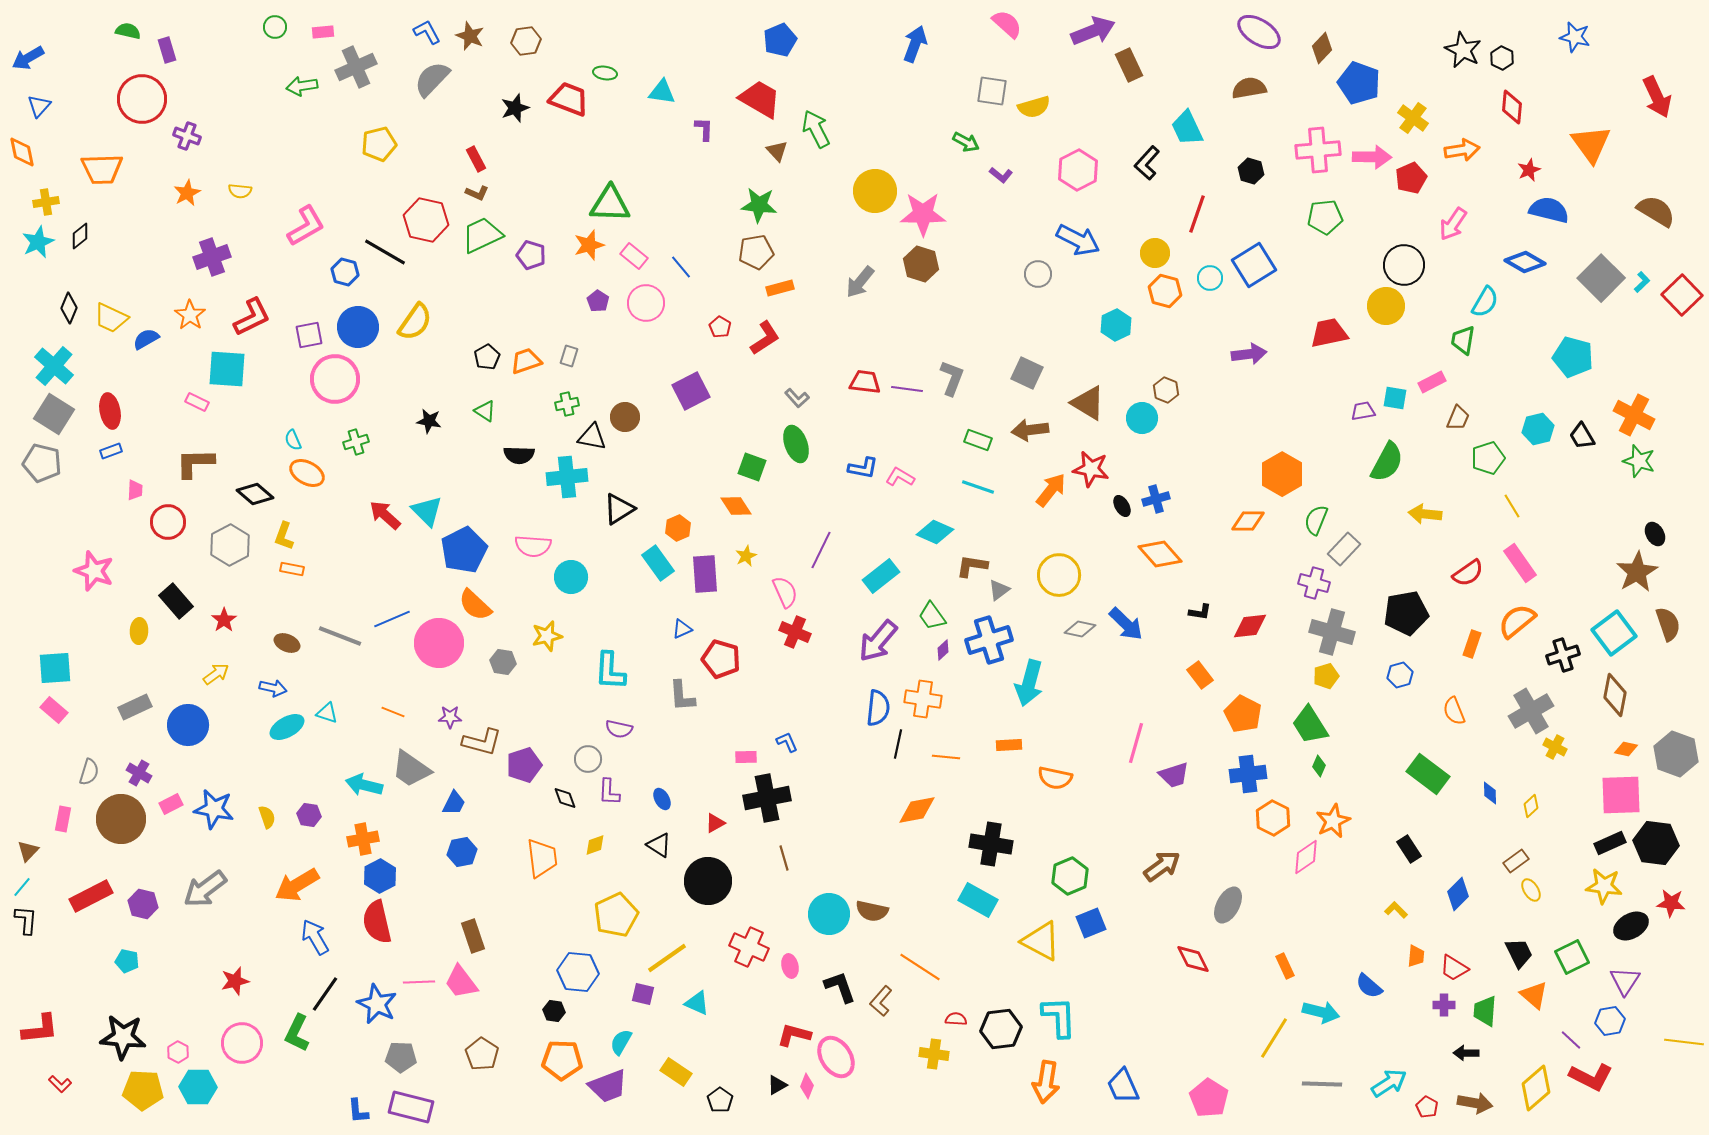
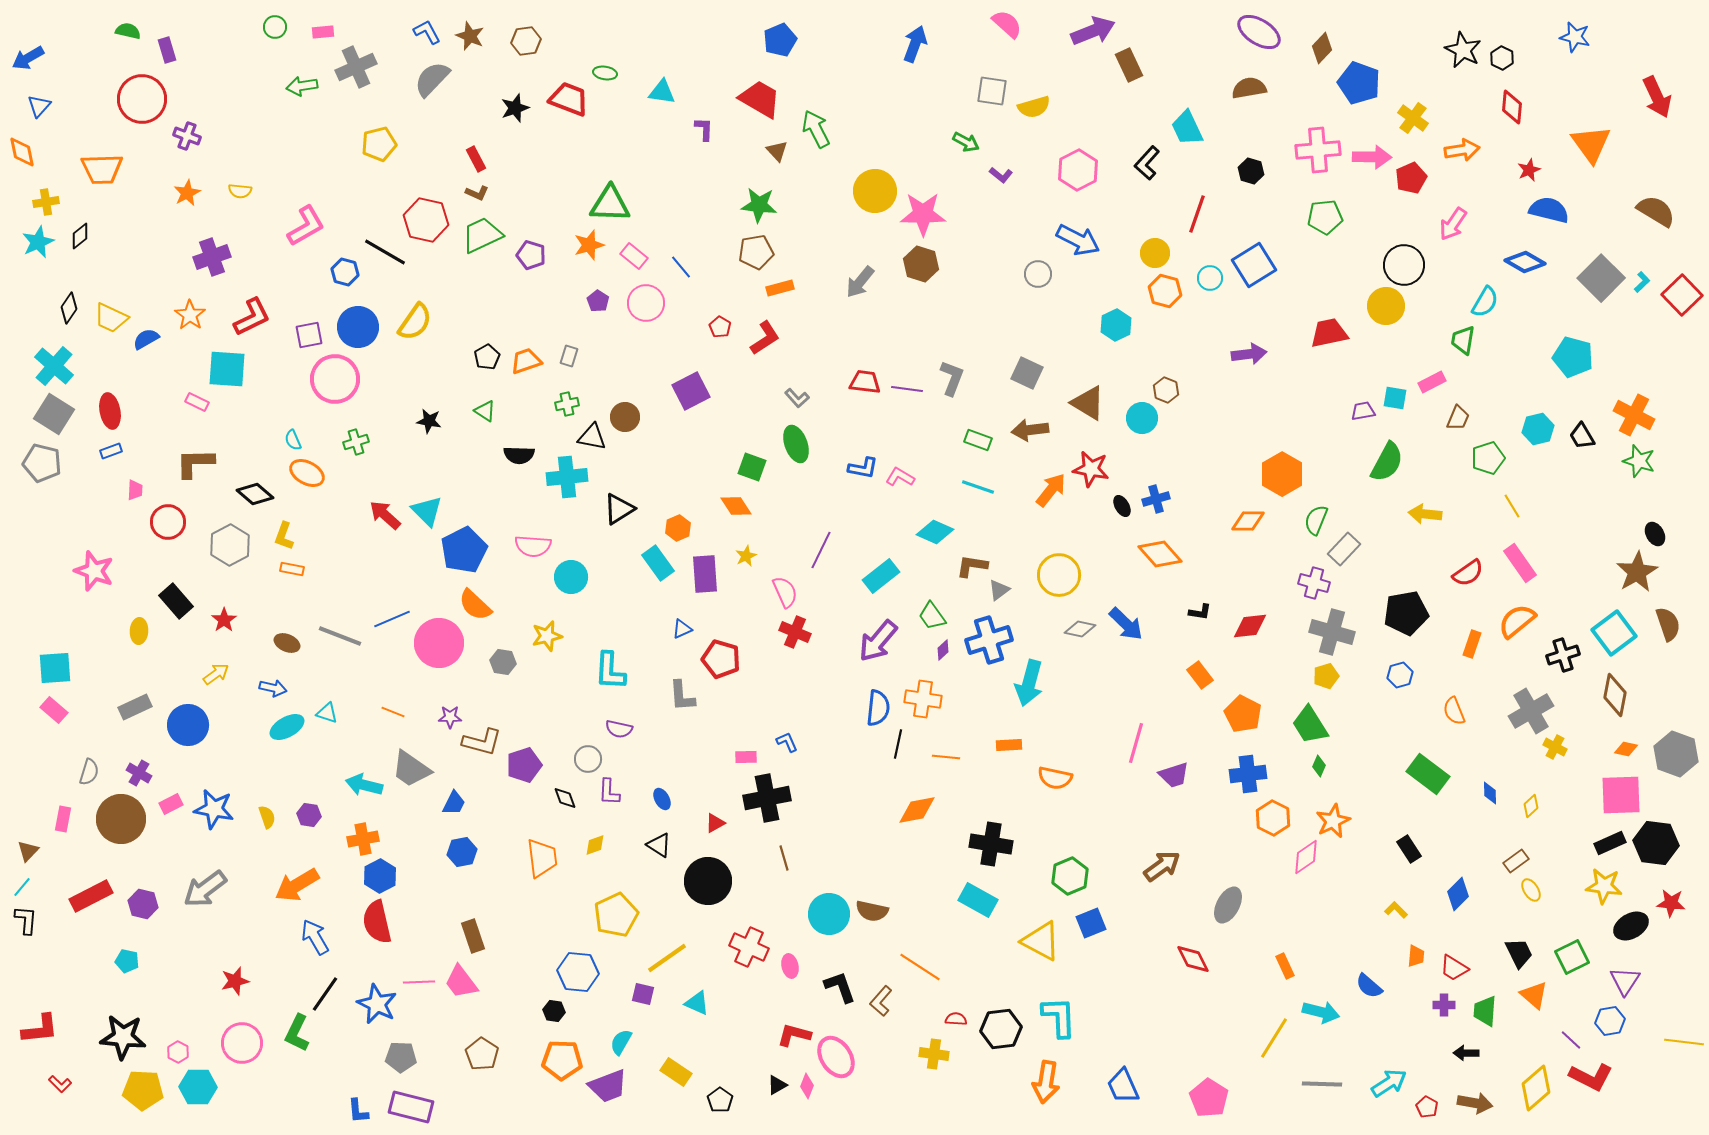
black diamond at (69, 308): rotated 12 degrees clockwise
